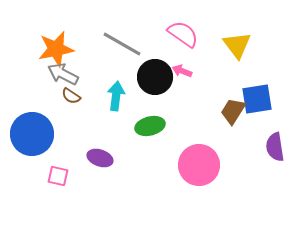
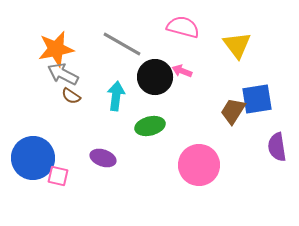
pink semicircle: moved 7 px up; rotated 20 degrees counterclockwise
blue circle: moved 1 px right, 24 px down
purple semicircle: moved 2 px right
purple ellipse: moved 3 px right
